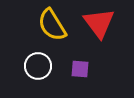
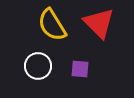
red triangle: rotated 8 degrees counterclockwise
